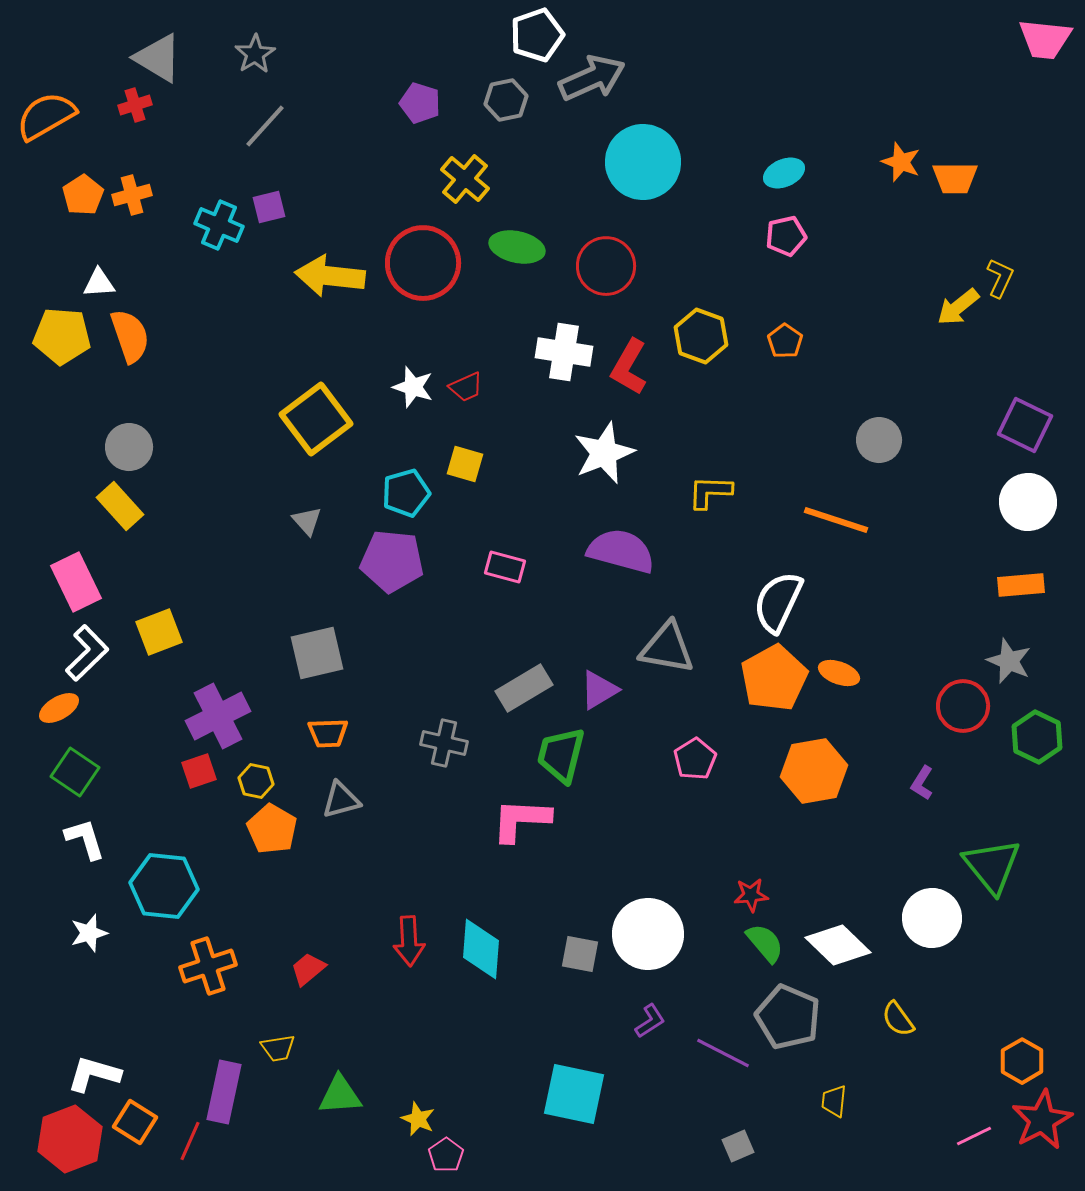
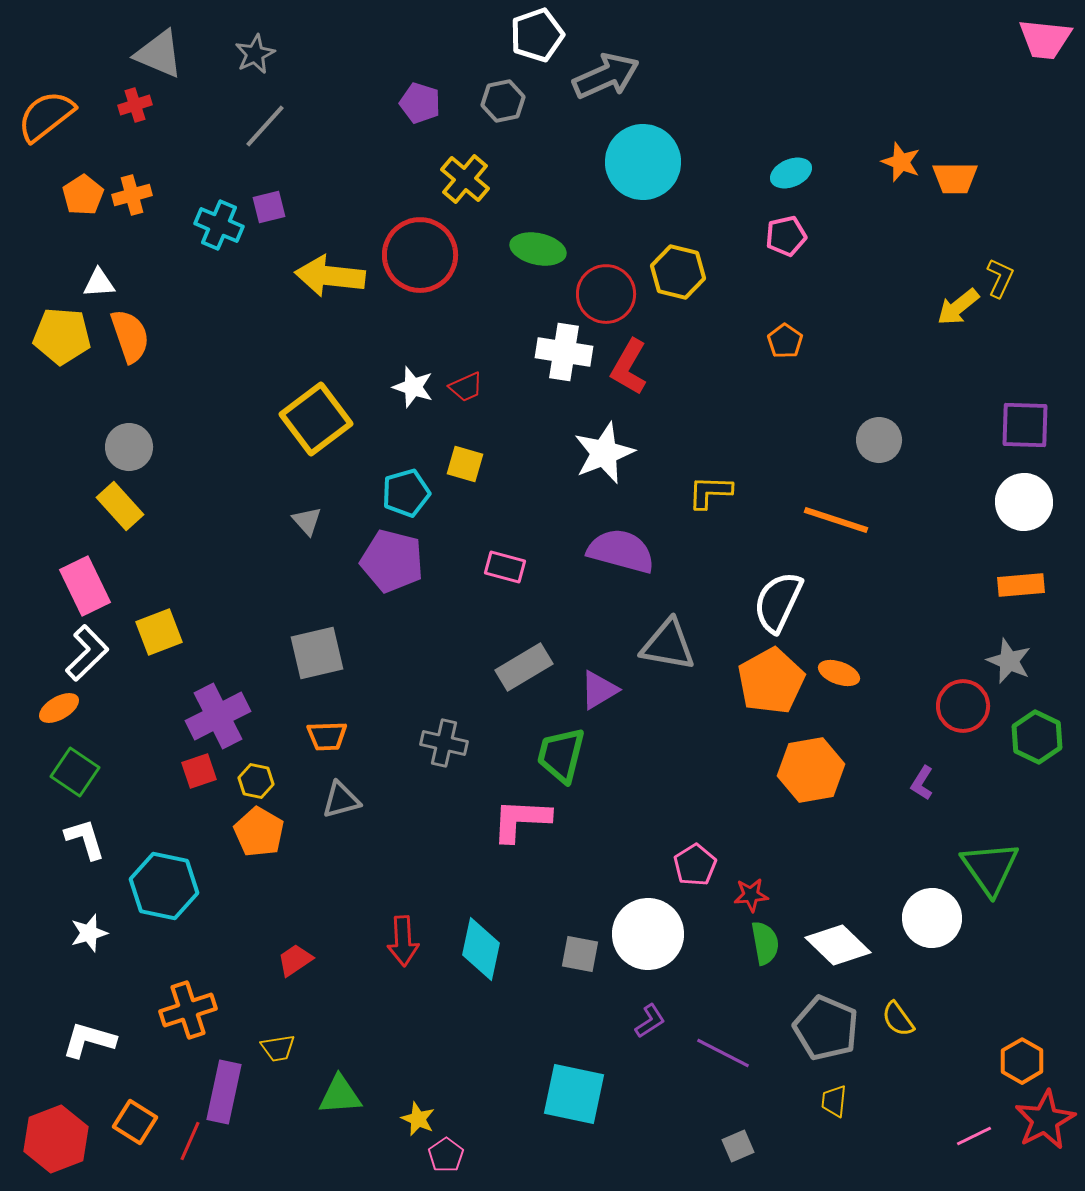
gray star at (255, 54): rotated 6 degrees clockwise
gray triangle at (158, 58): moved 1 px right, 4 px up; rotated 8 degrees counterclockwise
gray arrow at (592, 78): moved 14 px right, 2 px up
gray hexagon at (506, 100): moved 3 px left, 1 px down
orange semicircle at (46, 116): rotated 8 degrees counterclockwise
cyan ellipse at (784, 173): moved 7 px right
green ellipse at (517, 247): moved 21 px right, 2 px down
red circle at (423, 263): moved 3 px left, 8 px up
red circle at (606, 266): moved 28 px down
yellow hexagon at (701, 336): moved 23 px left, 64 px up; rotated 6 degrees counterclockwise
purple square at (1025, 425): rotated 24 degrees counterclockwise
white circle at (1028, 502): moved 4 px left
purple pentagon at (392, 561): rotated 8 degrees clockwise
pink rectangle at (76, 582): moved 9 px right, 4 px down
gray triangle at (667, 648): moved 1 px right, 3 px up
orange pentagon at (774, 678): moved 3 px left, 3 px down
gray rectangle at (524, 688): moved 21 px up
orange trapezoid at (328, 733): moved 1 px left, 3 px down
pink pentagon at (695, 759): moved 106 px down
orange hexagon at (814, 771): moved 3 px left, 1 px up
orange pentagon at (272, 829): moved 13 px left, 3 px down
green triangle at (992, 866): moved 2 px left, 2 px down; rotated 4 degrees clockwise
cyan hexagon at (164, 886): rotated 6 degrees clockwise
red arrow at (409, 941): moved 6 px left
green semicircle at (765, 943): rotated 30 degrees clockwise
cyan diamond at (481, 949): rotated 8 degrees clockwise
orange cross at (208, 966): moved 20 px left, 44 px down
red trapezoid at (308, 969): moved 13 px left, 9 px up; rotated 6 degrees clockwise
gray pentagon at (788, 1017): moved 38 px right, 11 px down
white L-shape at (94, 1074): moved 5 px left, 34 px up
red star at (1042, 1120): moved 3 px right
red hexagon at (70, 1139): moved 14 px left
